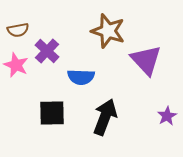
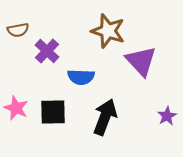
purple triangle: moved 5 px left, 1 px down
pink star: moved 43 px down
black square: moved 1 px right, 1 px up
